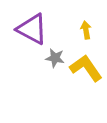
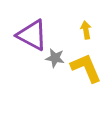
purple triangle: moved 6 px down
yellow L-shape: rotated 12 degrees clockwise
